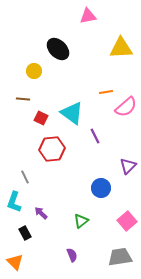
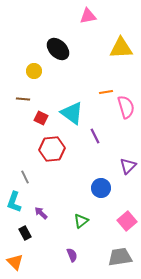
pink semicircle: rotated 65 degrees counterclockwise
